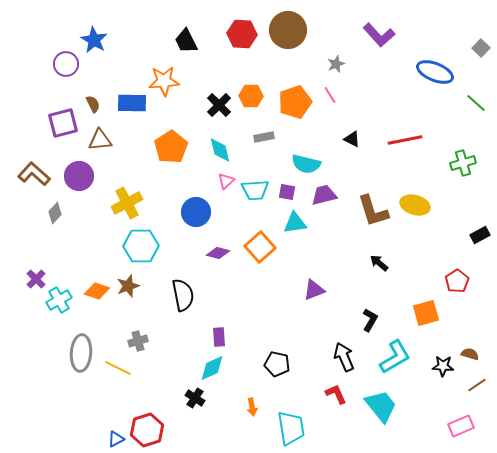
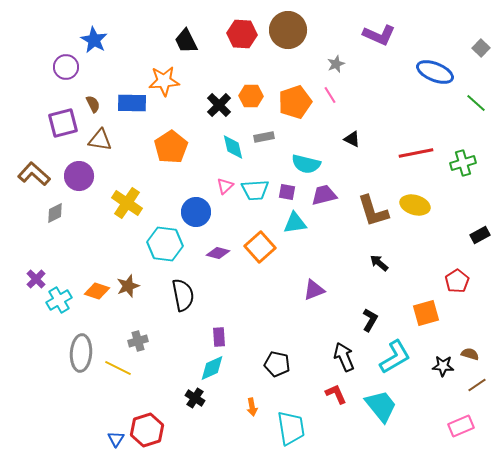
purple L-shape at (379, 35): rotated 24 degrees counterclockwise
purple circle at (66, 64): moved 3 px down
brown triangle at (100, 140): rotated 15 degrees clockwise
red line at (405, 140): moved 11 px right, 13 px down
cyan diamond at (220, 150): moved 13 px right, 3 px up
pink triangle at (226, 181): moved 1 px left, 5 px down
yellow cross at (127, 203): rotated 28 degrees counterclockwise
gray diamond at (55, 213): rotated 20 degrees clockwise
cyan hexagon at (141, 246): moved 24 px right, 2 px up; rotated 8 degrees clockwise
blue triangle at (116, 439): rotated 30 degrees counterclockwise
